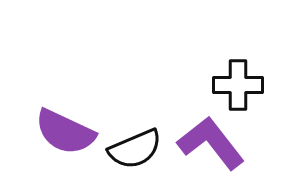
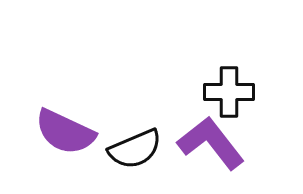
black cross: moved 9 px left, 7 px down
